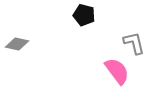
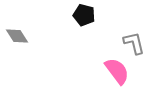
gray diamond: moved 8 px up; rotated 45 degrees clockwise
